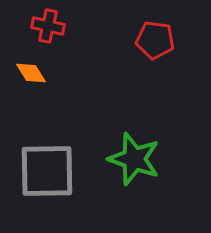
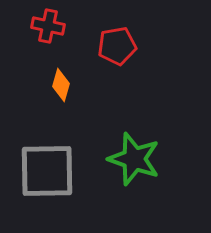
red pentagon: moved 38 px left, 6 px down; rotated 18 degrees counterclockwise
orange diamond: moved 30 px right, 12 px down; rotated 48 degrees clockwise
